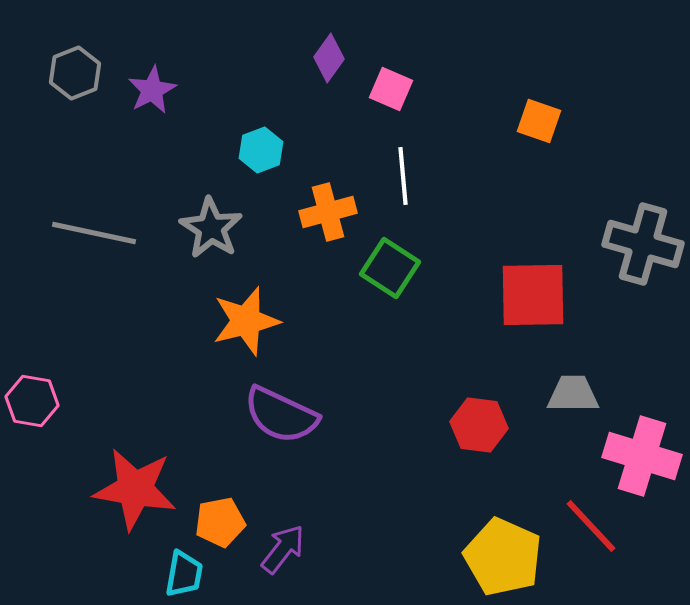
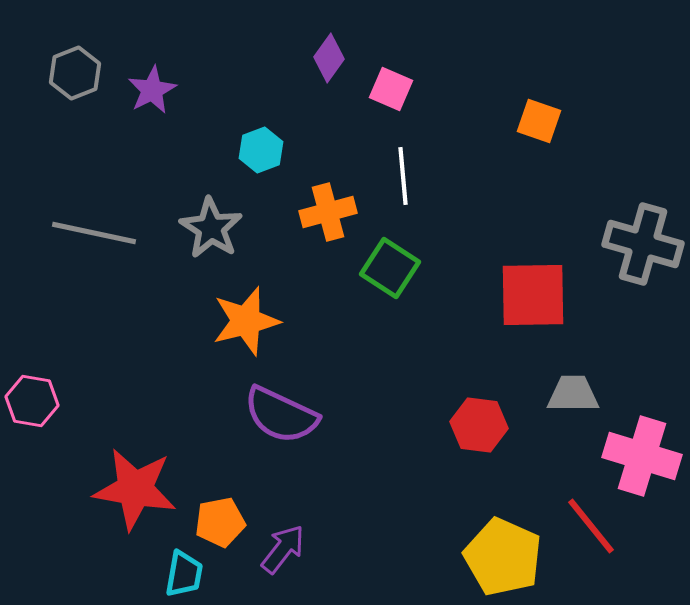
red line: rotated 4 degrees clockwise
